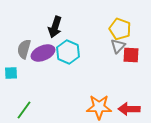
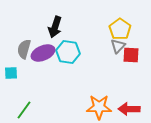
yellow pentagon: rotated 15 degrees clockwise
cyan hexagon: rotated 15 degrees counterclockwise
